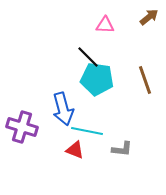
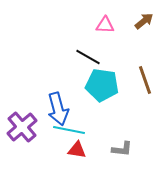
brown arrow: moved 5 px left, 4 px down
black line: rotated 15 degrees counterclockwise
cyan pentagon: moved 5 px right, 6 px down
blue arrow: moved 5 px left
purple cross: rotated 32 degrees clockwise
cyan line: moved 18 px left, 1 px up
red triangle: moved 2 px right; rotated 12 degrees counterclockwise
